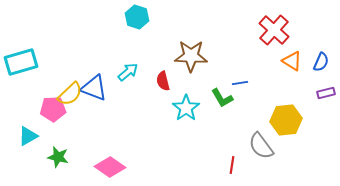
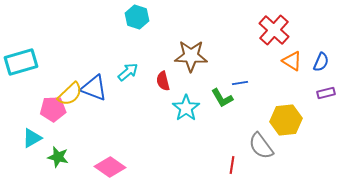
cyan triangle: moved 4 px right, 2 px down
